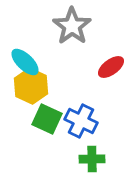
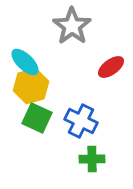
yellow hexagon: rotated 20 degrees clockwise
green square: moved 10 px left, 1 px up
